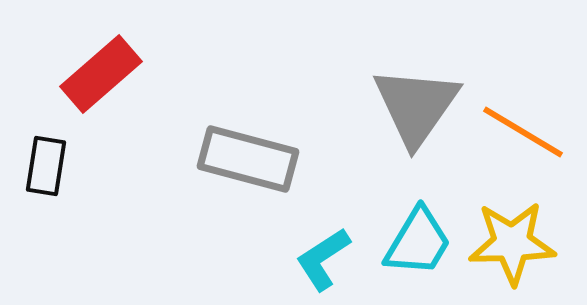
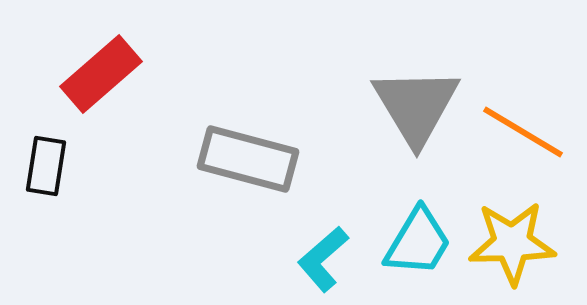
gray triangle: rotated 6 degrees counterclockwise
cyan L-shape: rotated 8 degrees counterclockwise
